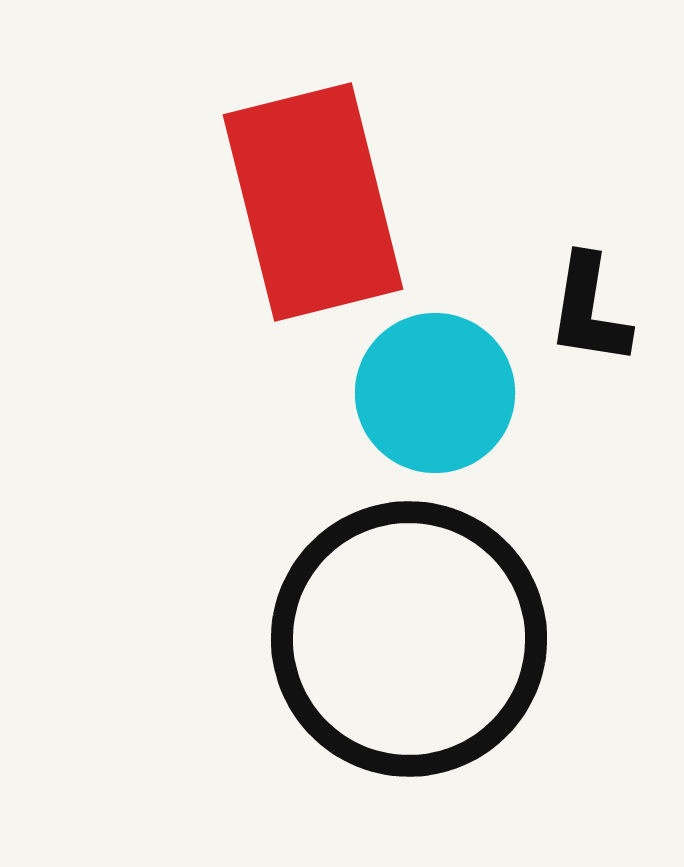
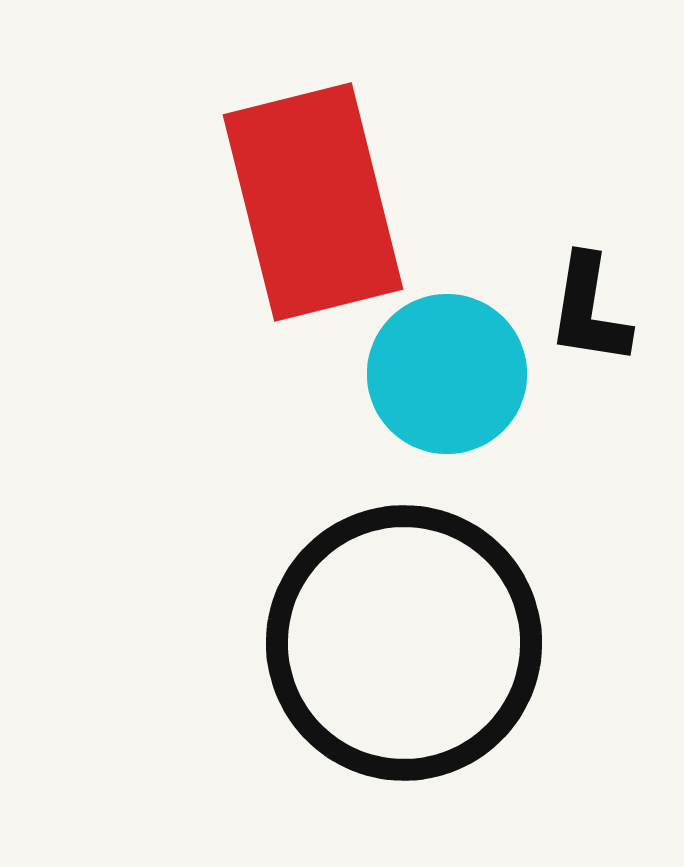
cyan circle: moved 12 px right, 19 px up
black circle: moved 5 px left, 4 px down
